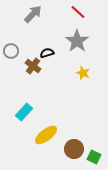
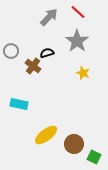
gray arrow: moved 16 px right, 3 px down
cyan rectangle: moved 5 px left, 8 px up; rotated 60 degrees clockwise
brown circle: moved 5 px up
